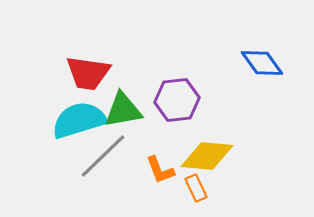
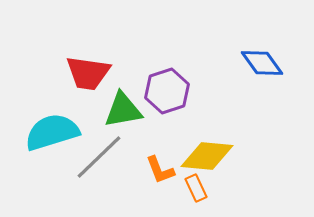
purple hexagon: moved 10 px left, 9 px up; rotated 12 degrees counterclockwise
cyan semicircle: moved 27 px left, 12 px down
gray line: moved 4 px left, 1 px down
